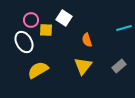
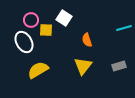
gray rectangle: rotated 24 degrees clockwise
